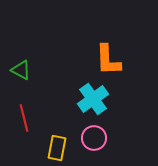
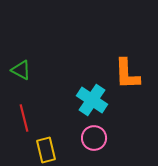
orange L-shape: moved 19 px right, 14 px down
cyan cross: moved 1 px left, 1 px down; rotated 20 degrees counterclockwise
yellow rectangle: moved 11 px left, 2 px down; rotated 25 degrees counterclockwise
